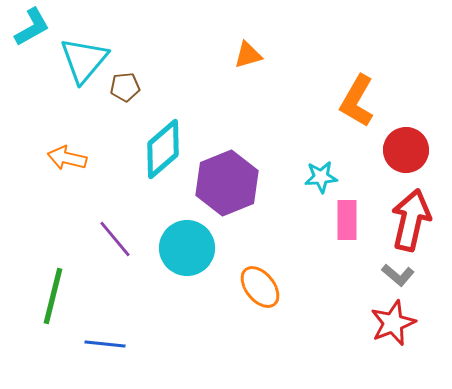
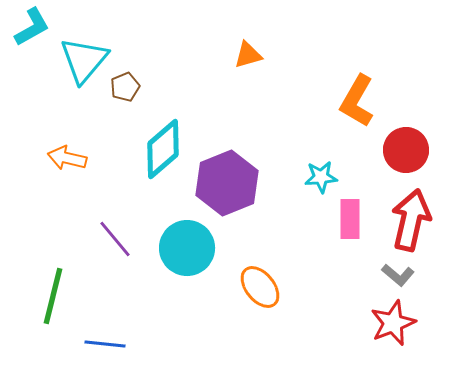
brown pentagon: rotated 16 degrees counterclockwise
pink rectangle: moved 3 px right, 1 px up
